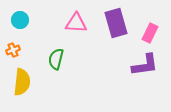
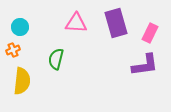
cyan circle: moved 7 px down
yellow semicircle: moved 1 px up
